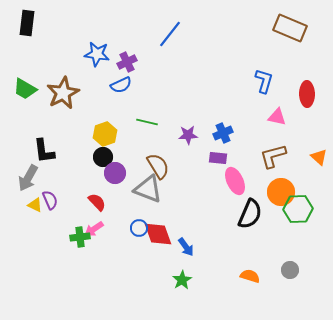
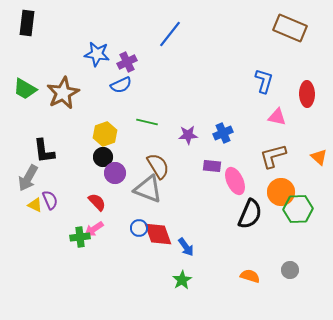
purple rectangle: moved 6 px left, 8 px down
